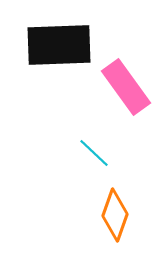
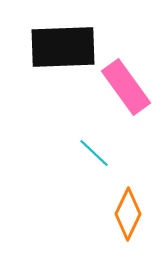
black rectangle: moved 4 px right, 2 px down
orange diamond: moved 13 px right, 1 px up; rotated 6 degrees clockwise
